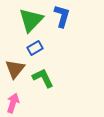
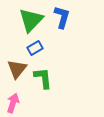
blue L-shape: moved 1 px down
brown triangle: moved 2 px right
green L-shape: rotated 20 degrees clockwise
